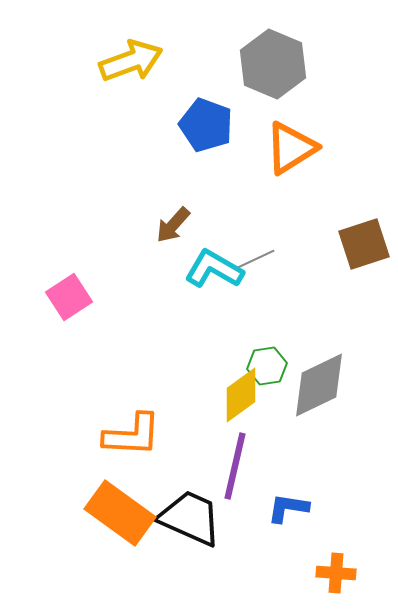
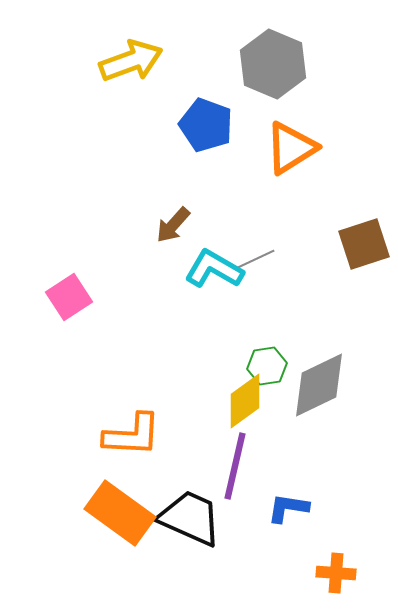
yellow diamond: moved 4 px right, 6 px down
